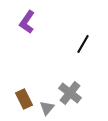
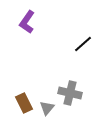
black line: rotated 18 degrees clockwise
gray cross: rotated 25 degrees counterclockwise
brown rectangle: moved 4 px down
